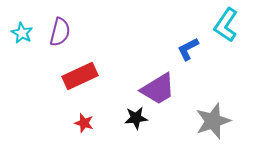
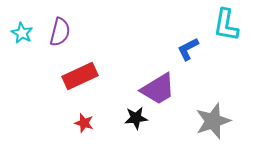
cyan L-shape: rotated 24 degrees counterclockwise
